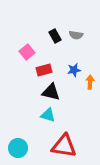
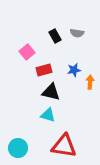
gray semicircle: moved 1 px right, 2 px up
